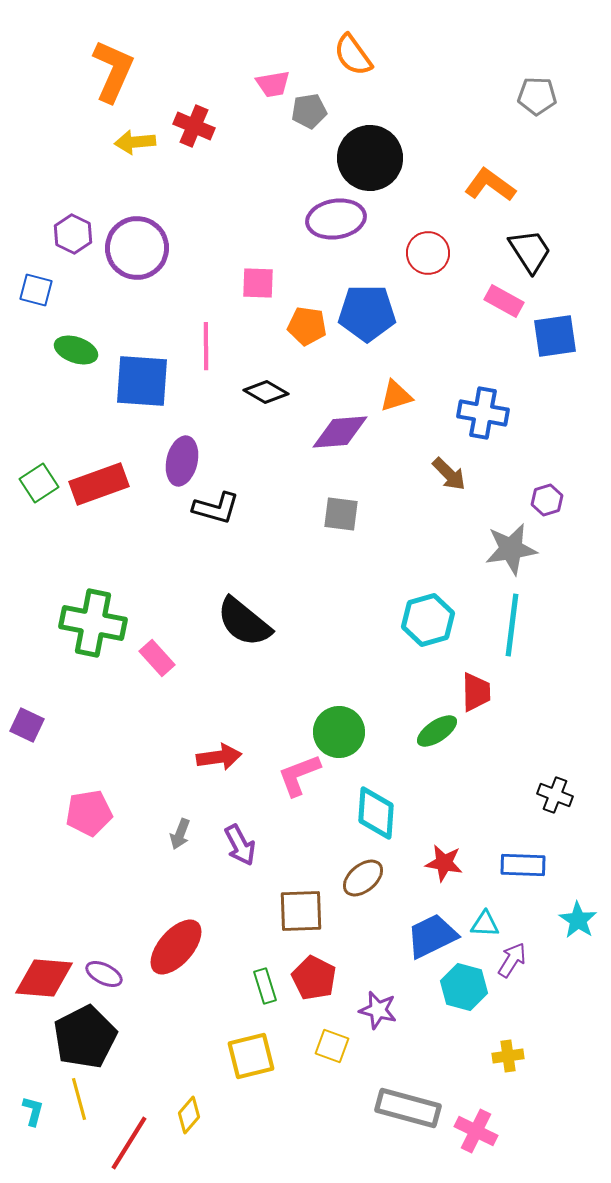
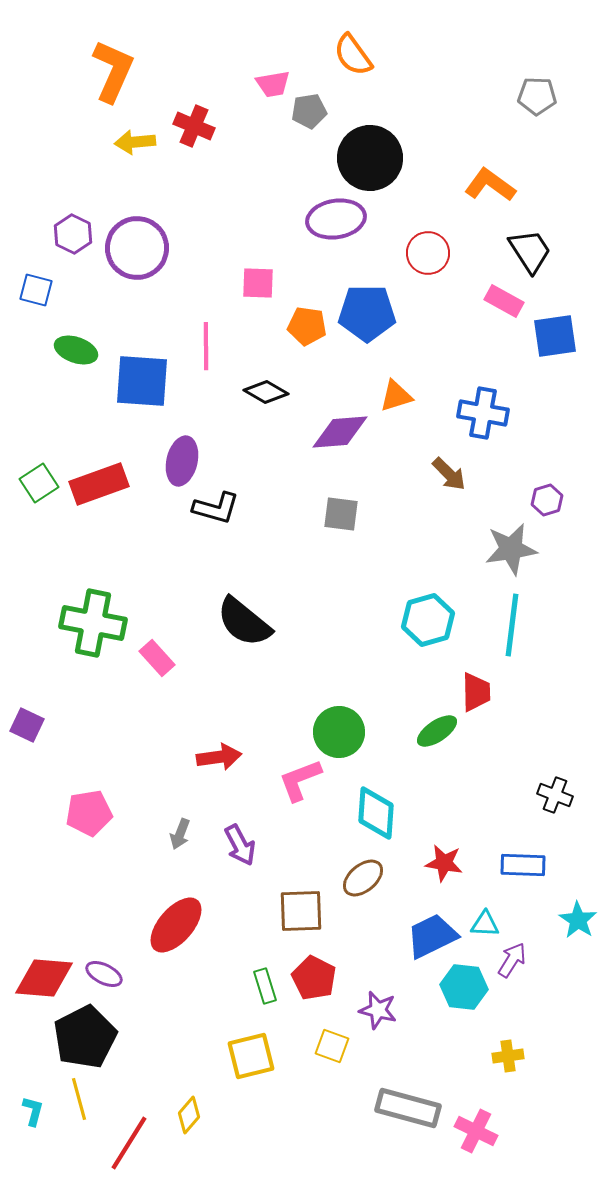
pink L-shape at (299, 775): moved 1 px right, 5 px down
red ellipse at (176, 947): moved 22 px up
cyan hexagon at (464, 987): rotated 9 degrees counterclockwise
